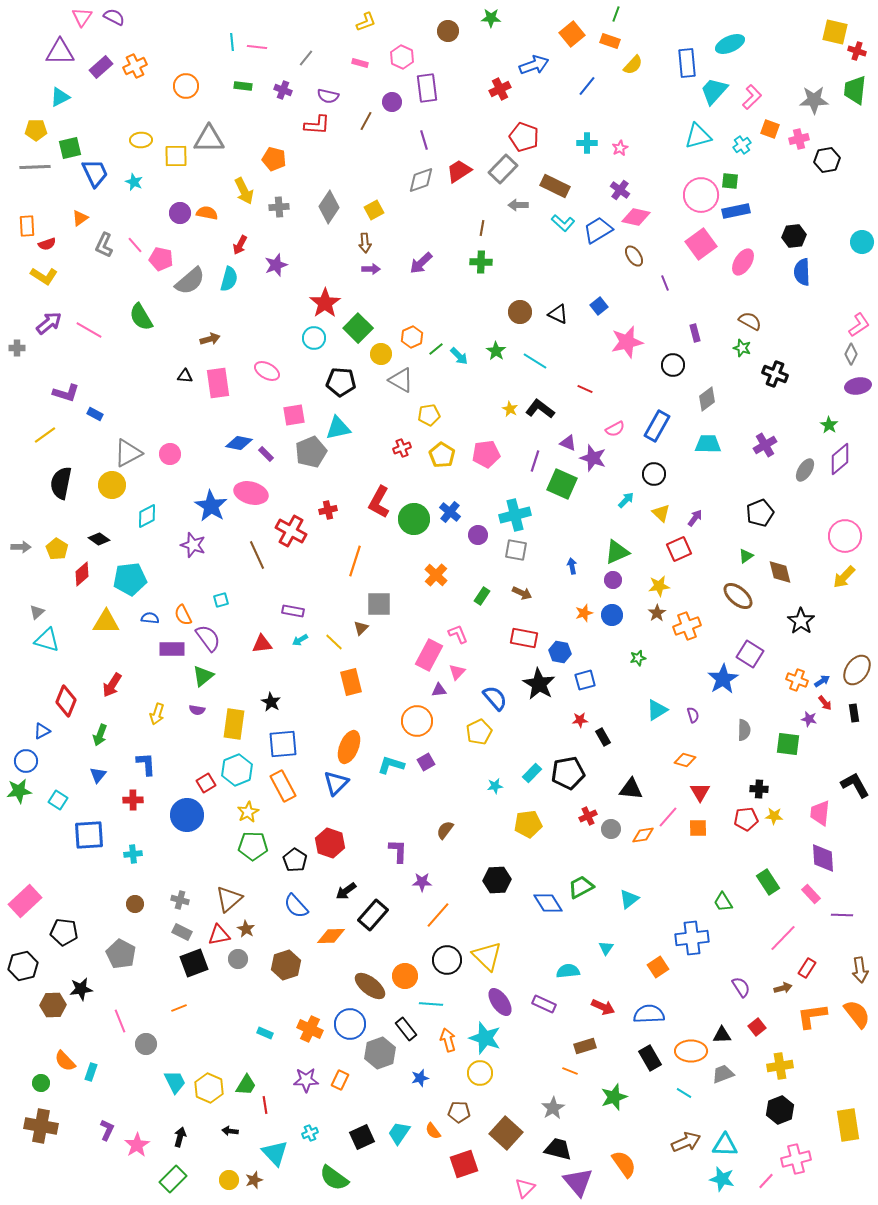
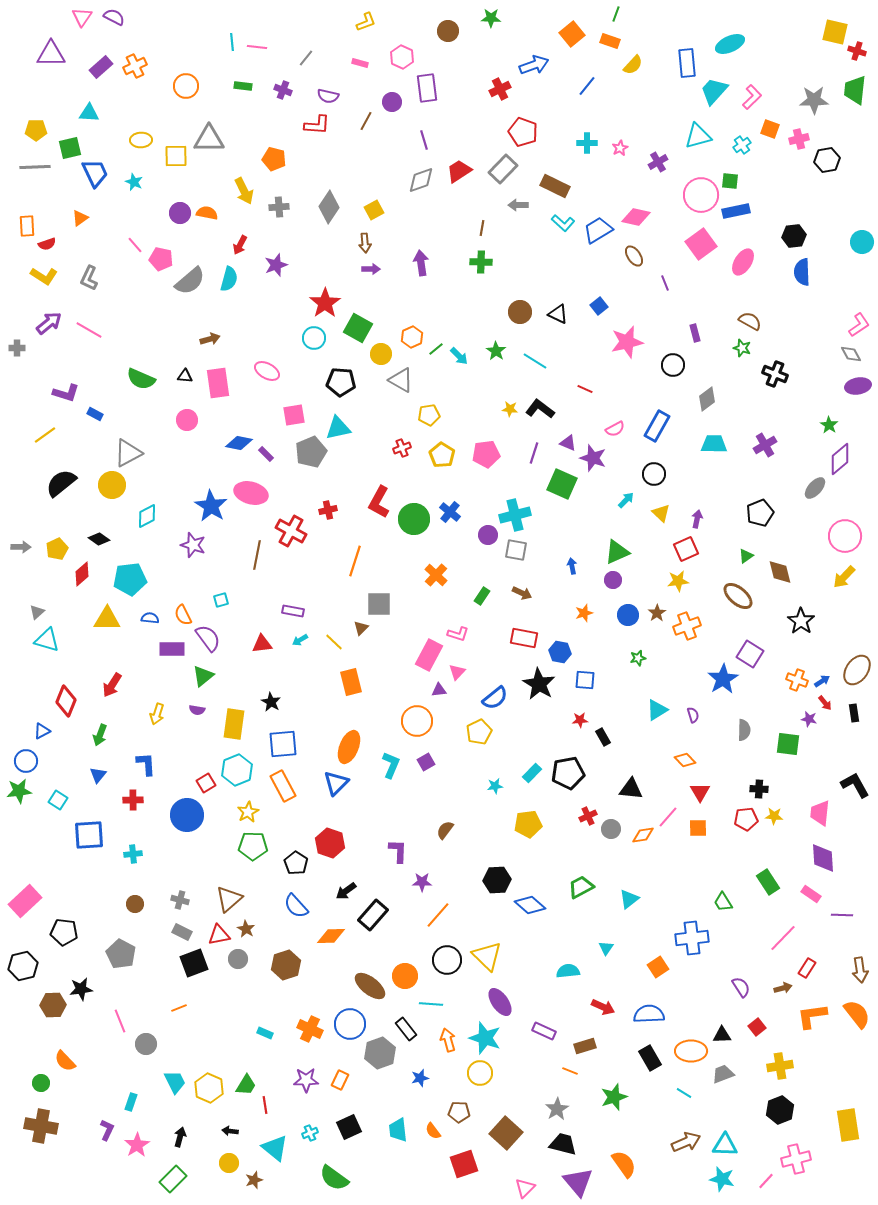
purple triangle at (60, 52): moved 9 px left, 2 px down
cyan triangle at (60, 97): moved 29 px right, 16 px down; rotated 30 degrees clockwise
red pentagon at (524, 137): moved 1 px left, 5 px up
purple cross at (620, 190): moved 38 px right, 28 px up; rotated 24 degrees clockwise
gray L-shape at (104, 245): moved 15 px left, 33 px down
purple arrow at (421, 263): rotated 125 degrees clockwise
green semicircle at (141, 317): moved 62 px down; rotated 36 degrees counterclockwise
green square at (358, 328): rotated 16 degrees counterclockwise
gray diamond at (851, 354): rotated 55 degrees counterclockwise
yellow star at (510, 409): rotated 21 degrees counterclockwise
cyan trapezoid at (708, 444): moved 6 px right
pink circle at (170, 454): moved 17 px right, 34 px up
purple line at (535, 461): moved 1 px left, 8 px up
gray ellipse at (805, 470): moved 10 px right, 18 px down; rotated 10 degrees clockwise
black semicircle at (61, 483): rotated 40 degrees clockwise
purple arrow at (695, 518): moved 2 px right, 1 px down; rotated 24 degrees counterclockwise
purple circle at (478, 535): moved 10 px right
yellow pentagon at (57, 549): rotated 15 degrees clockwise
red square at (679, 549): moved 7 px right
brown line at (257, 555): rotated 36 degrees clockwise
yellow star at (659, 586): moved 19 px right, 5 px up
blue circle at (612, 615): moved 16 px right
yellow triangle at (106, 622): moved 1 px right, 3 px up
pink L-shape at (458, 634): rotated 130 degrees clockwise
blue square at (585, 680): rotated 20 degrees clockwise
blue semicircle at (495, 698): rotated 92 degrees clockwise
orange diamond at (685, 760): rotated 30 degrees clockwise
cyan L-shape at (391, 765): rotated 96 degrees clockwise
black pentagon at (295, 860): moved 1 px right, 3 px down
pink rectangle at (811, 894): rotated 12 degrees counterclockwise
blue diamond at (548, 903): moved 18 px left, 2 px down; rotated 16 degrees counterclockwise
purple rectangle at (544, 1004): moved 27 px down
cyan rectangle at (91, 1072): moved 40 px right, 30 px down
gray star at (553, 1108): moved 4 px right, 1 px down
cyan trapezoid at (399, 1133): moved 1 px left, 3 px up; rotated 40 degrees counterclockwise
black square at (362, 1137): moved 13 px left, 10 px up
black trapezoid at (558, 1149): moved 5 px right, 5 px up
cyan triangle at (275, 1153): moved 5 px up; rotated 8 degrees counterclockwise
yellow circle at (229, 1180): moved 17 px up
